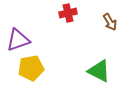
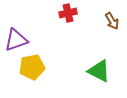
brown arrow: moved 2 px right, 1 px up
purple triangle: moved 2 px left
yellow pentagon: moved 1 px right, 1 px up
